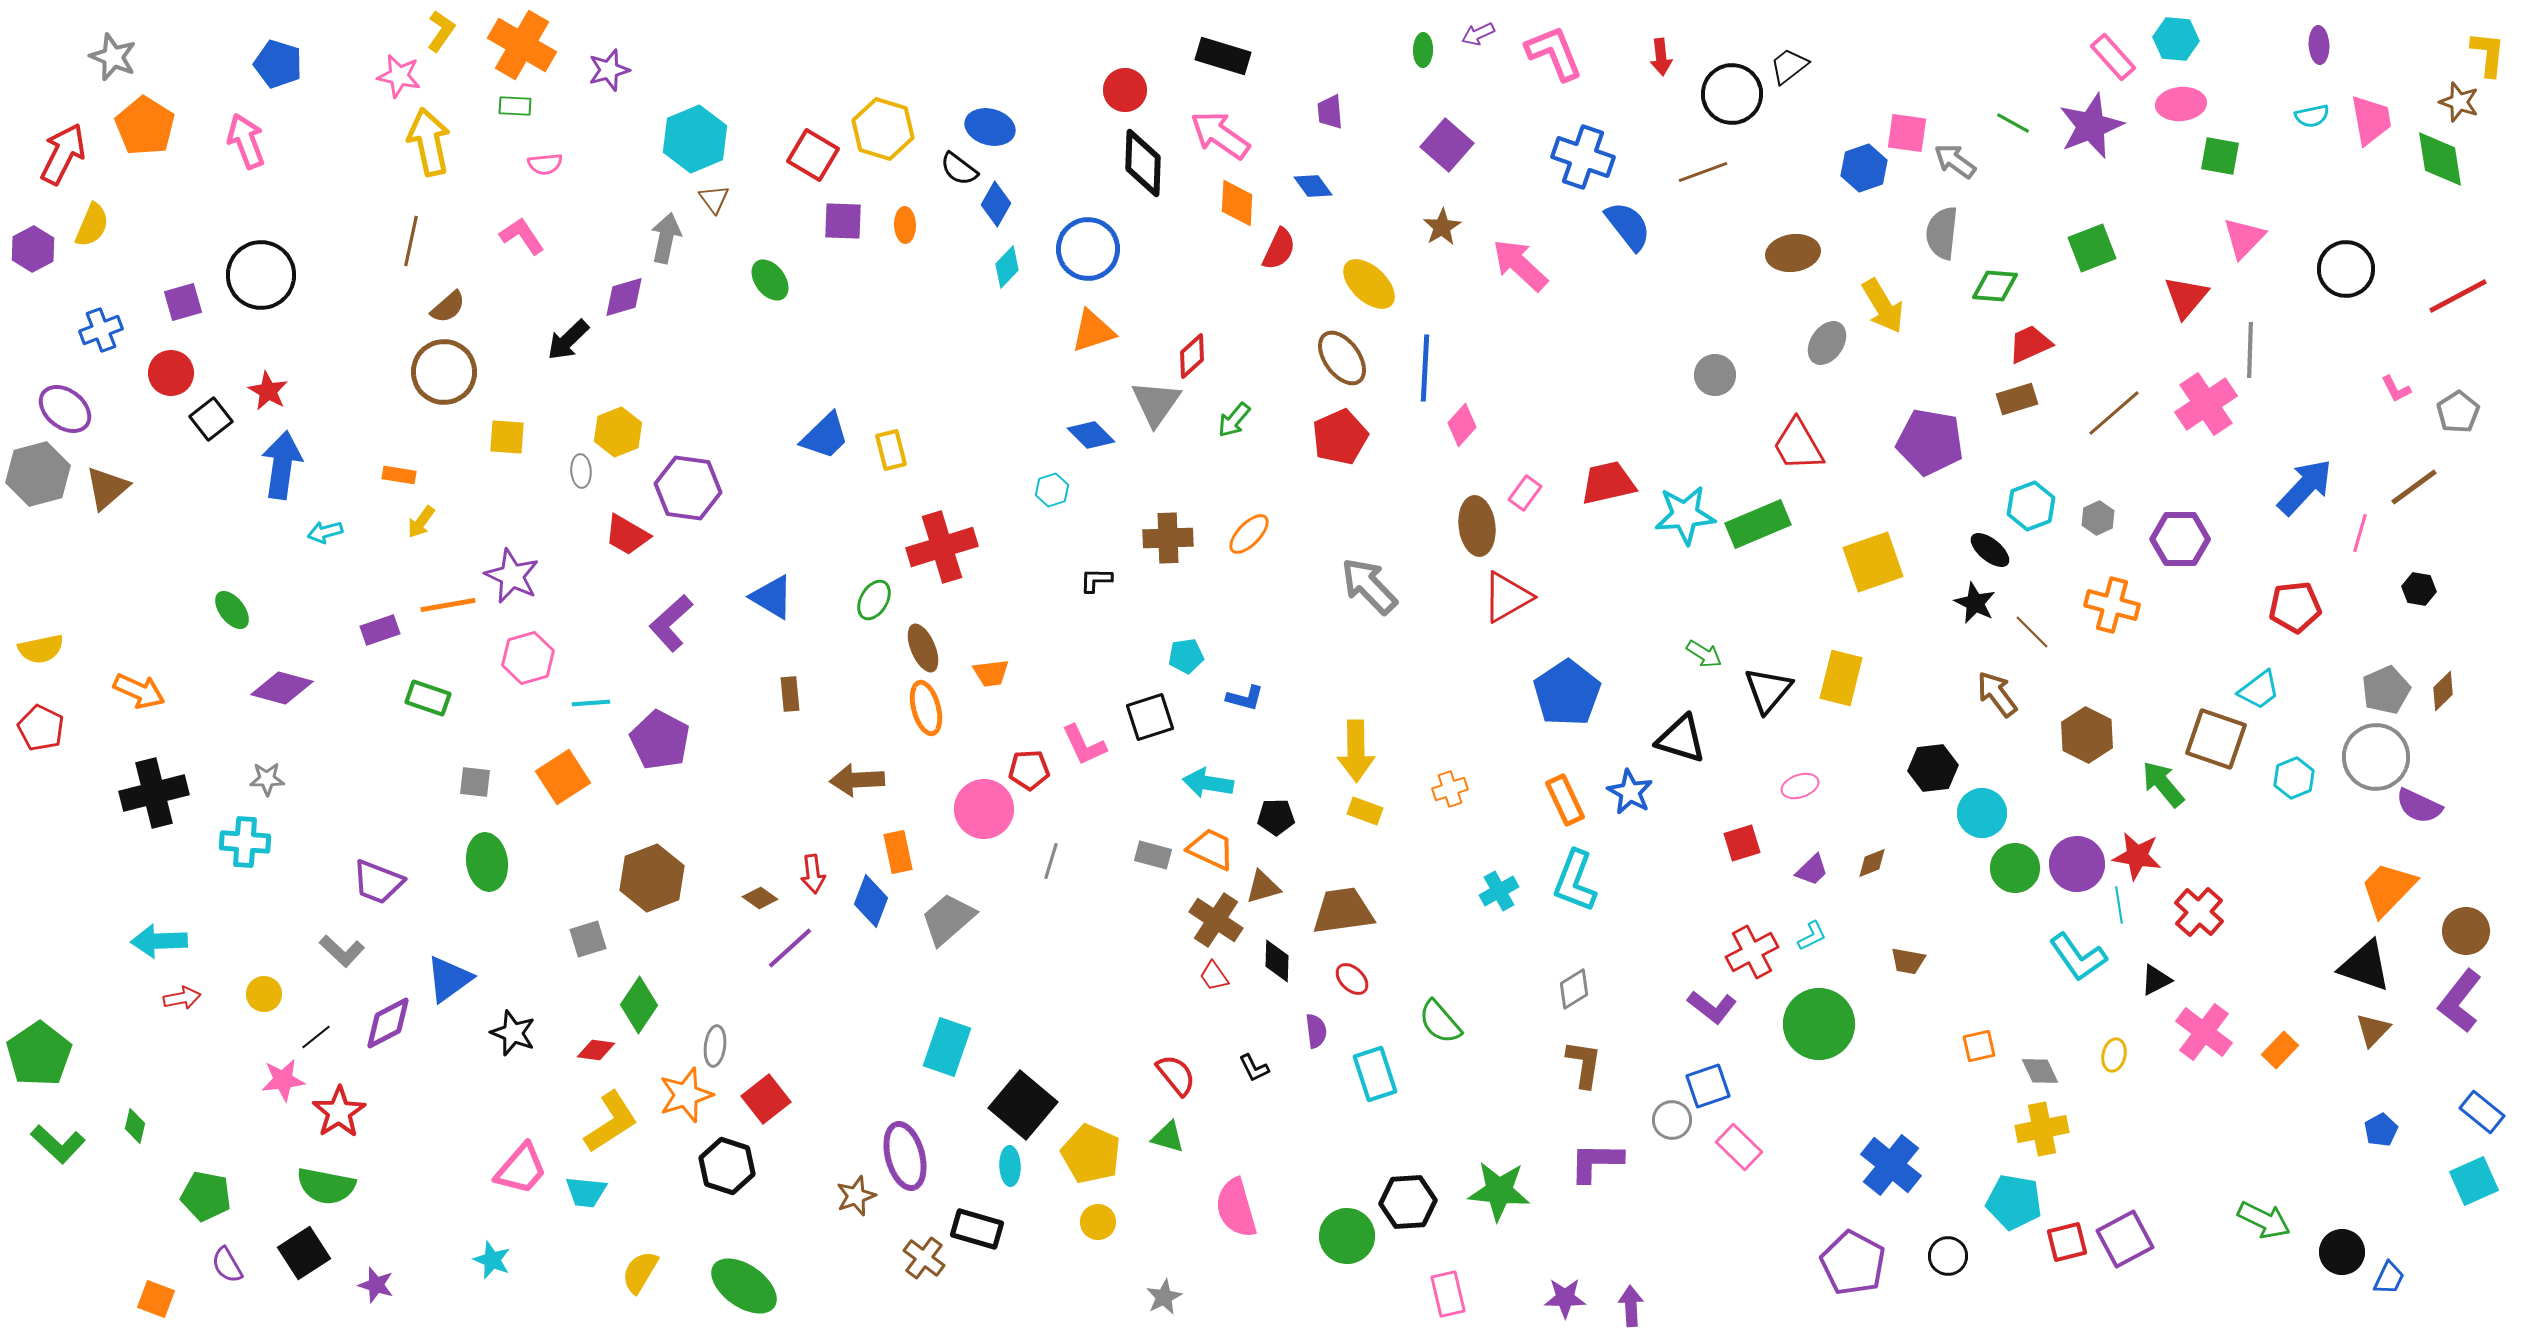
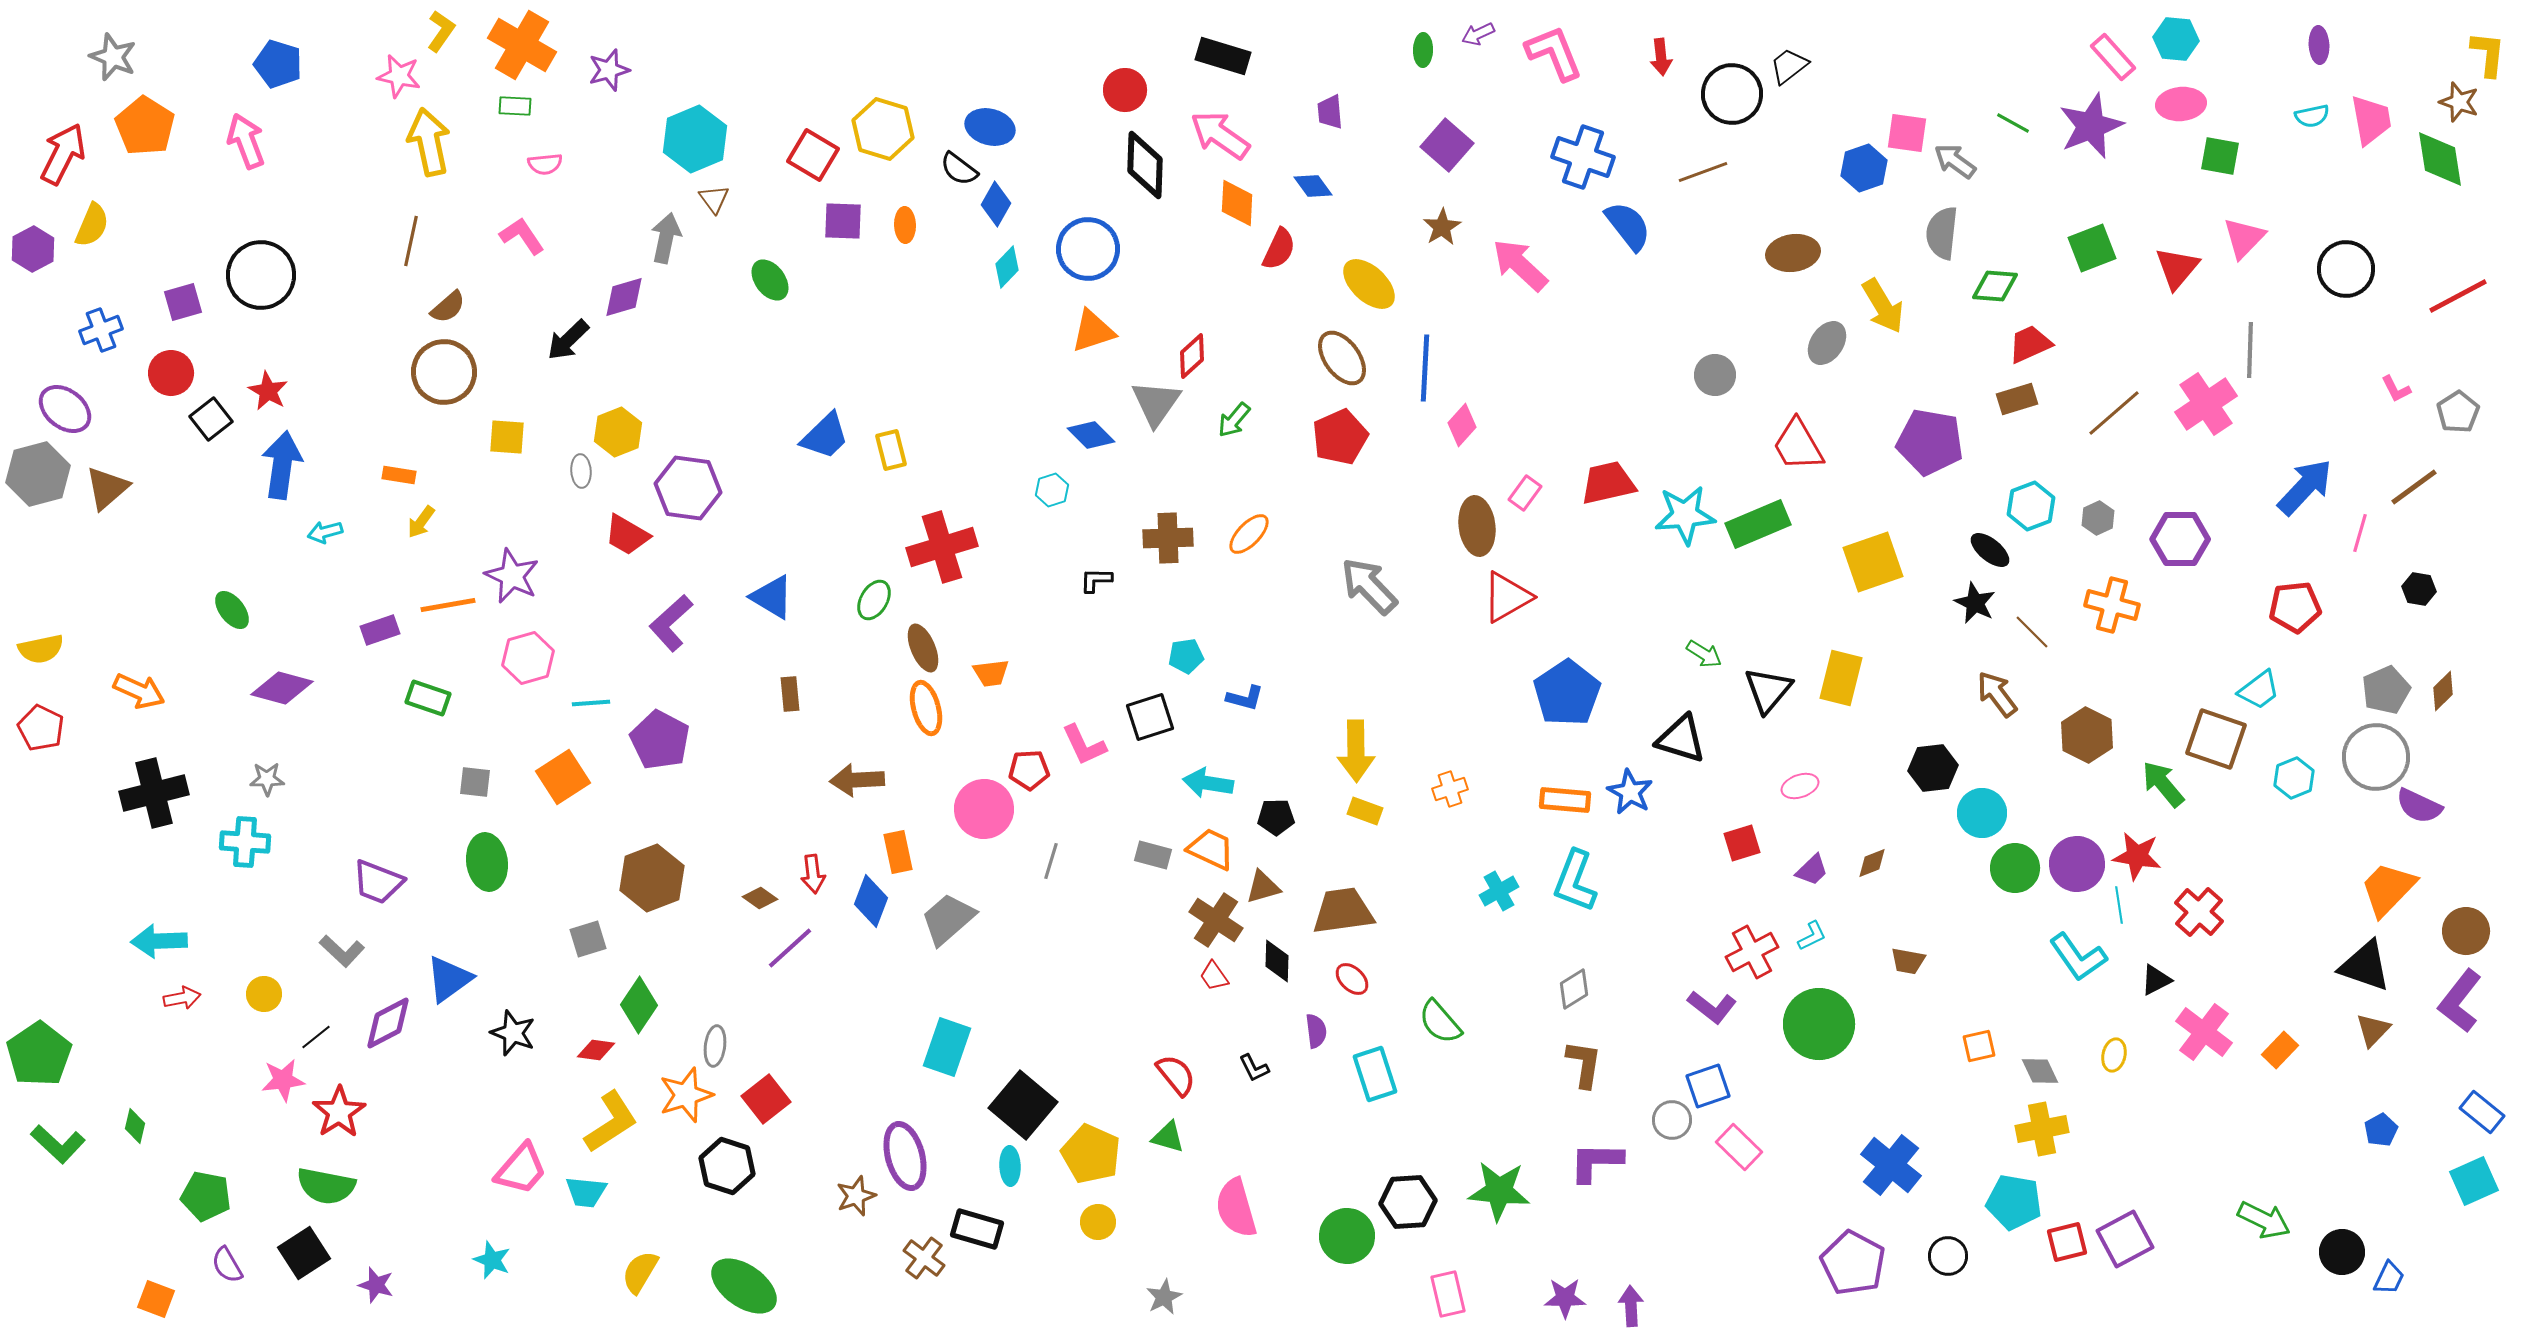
black diamond at (1143, 163): moved 2 px right, 2 px down
red triangle at (2186, 297): moved 9 px left, 29 px up
orange rectangle at (1565, 800): rotated 60 degrees counterclockwise
